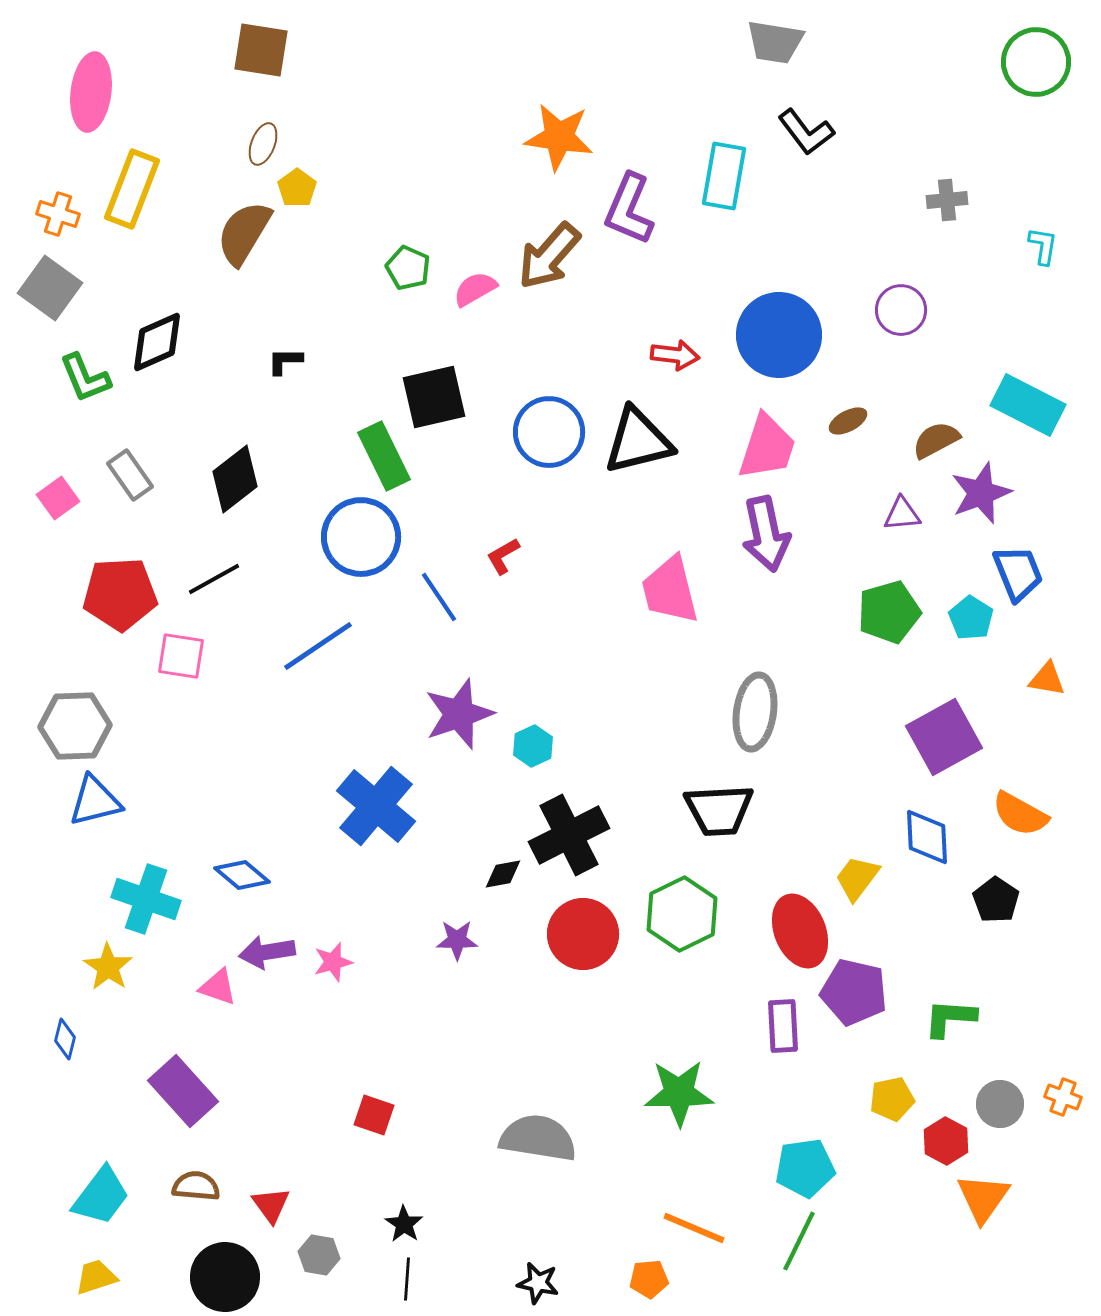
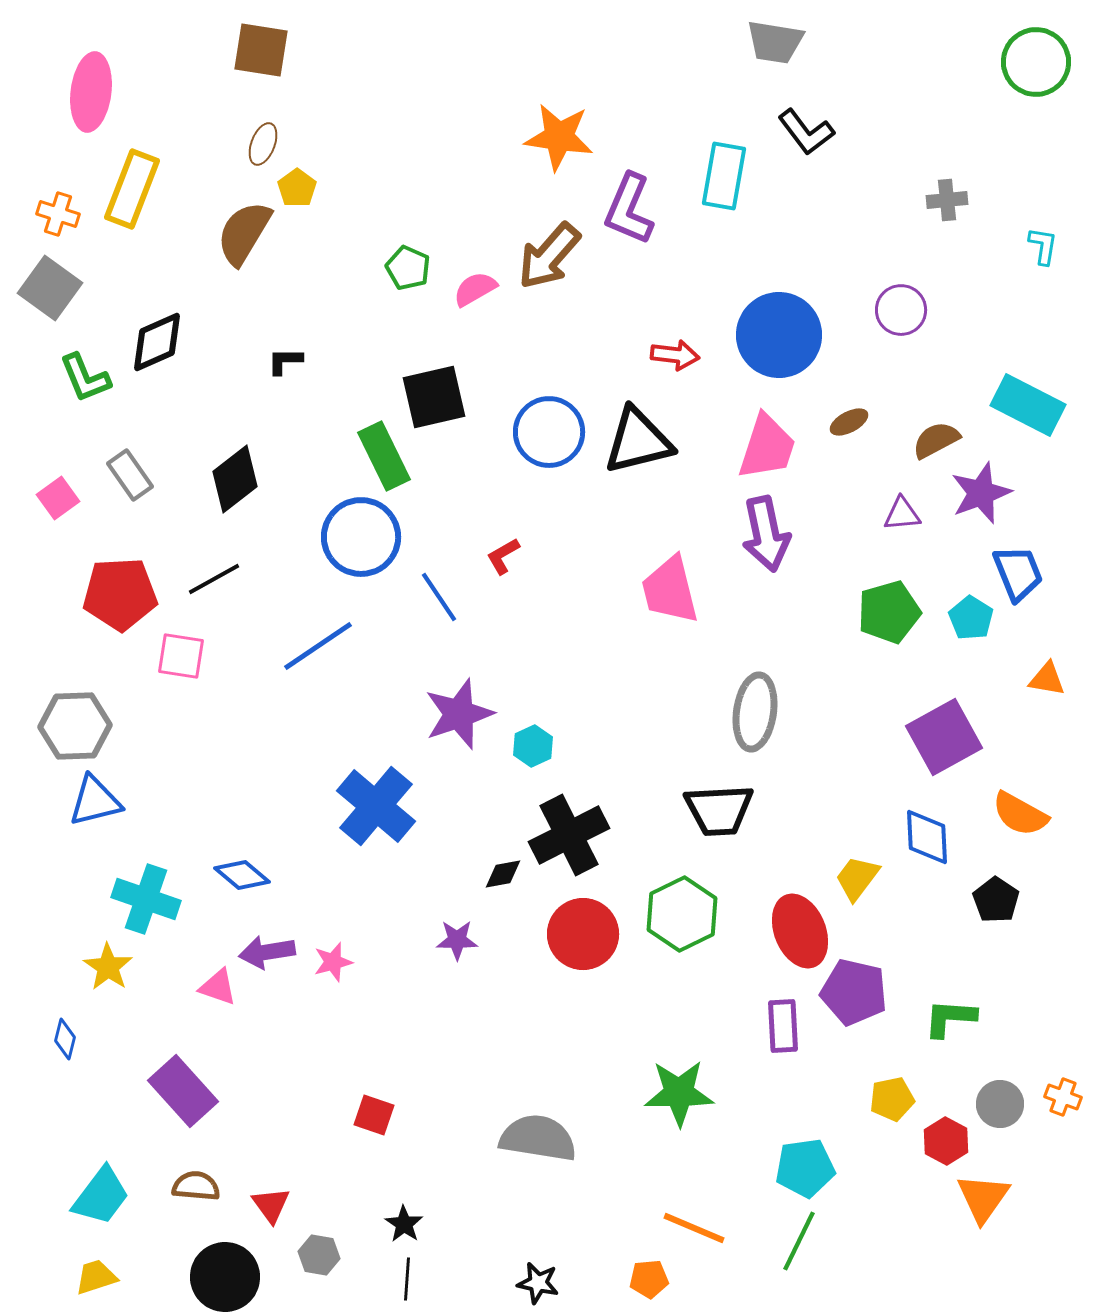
brown ellipse at (848, 421): moved 1 px right, 1 px down
